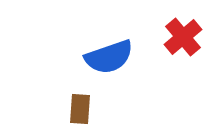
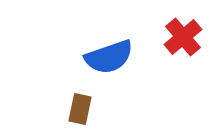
brown rectangle: rotated 8 degrees clockwise
